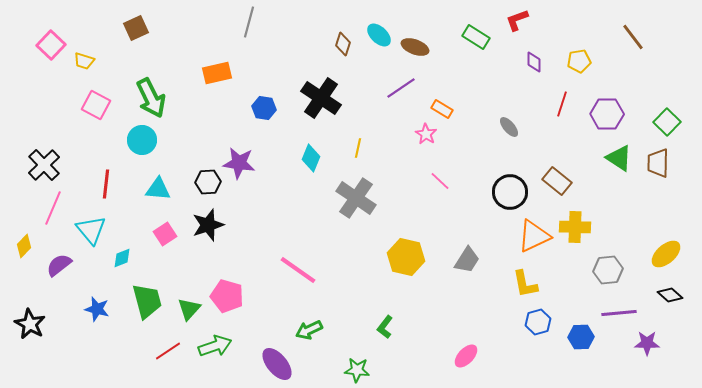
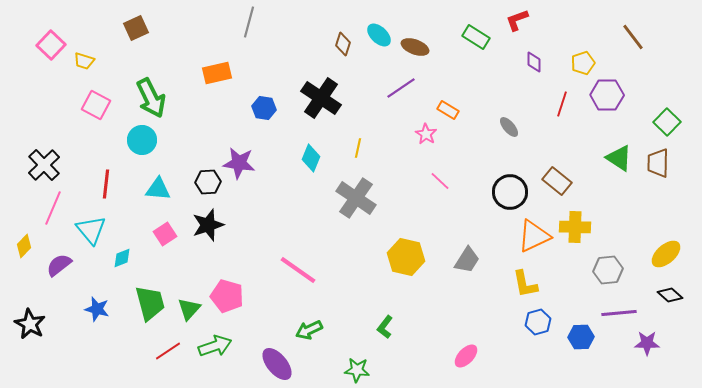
yellow pentagon at (579, 61): moved 4 px right, 2 px down; rotated 10 degrees counterclockwise
orange rectangle at (442, 109): moved 6 px right, 1 px down
purple hexagon at (607, 114): moved 19 px up
green trapezoid at (147, 301): moved 3 px right, 2 px down
